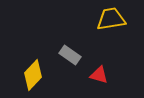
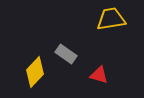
gray rectangle: moved 4 px left, 1 px up
yellow diamond: moved 2 px right, 3 px up
